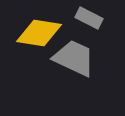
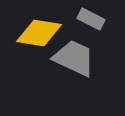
gray rectangle: moved 2 px right, 1 px down
